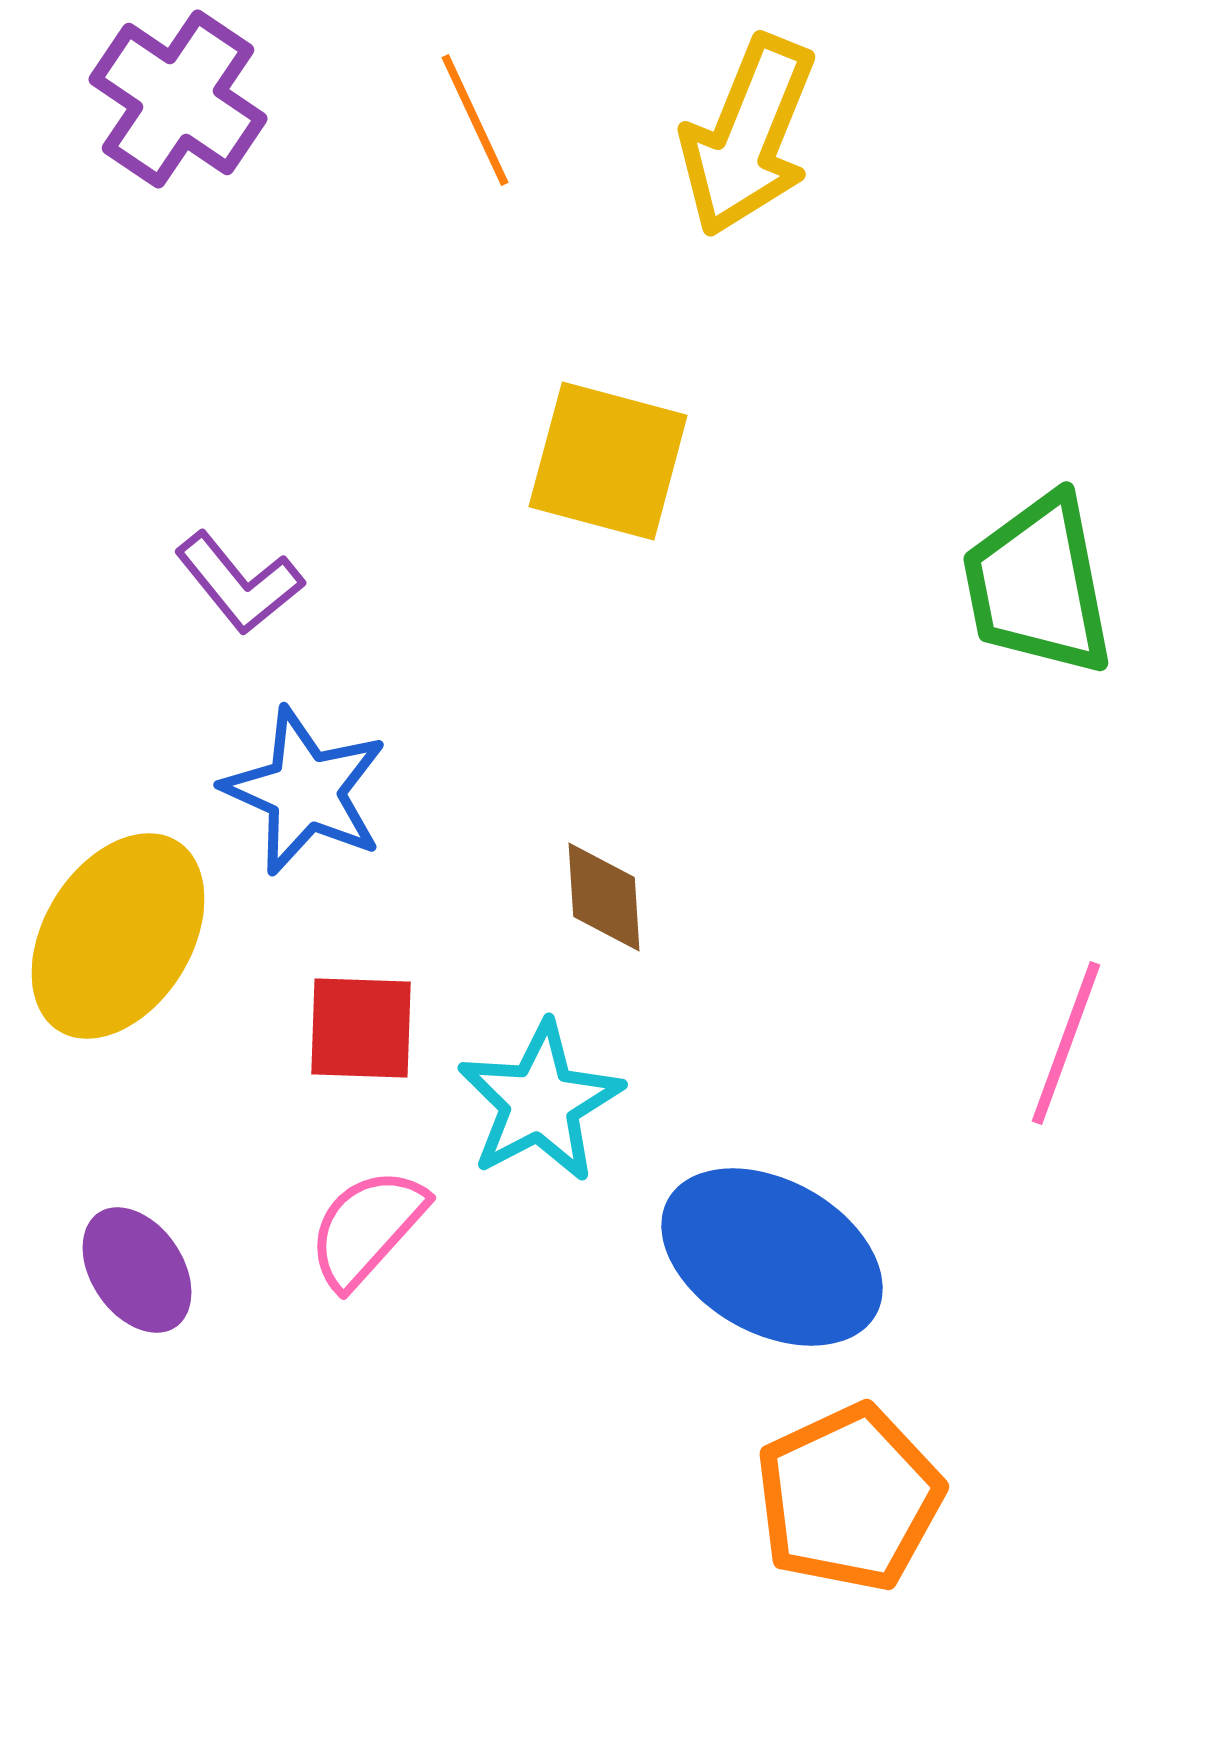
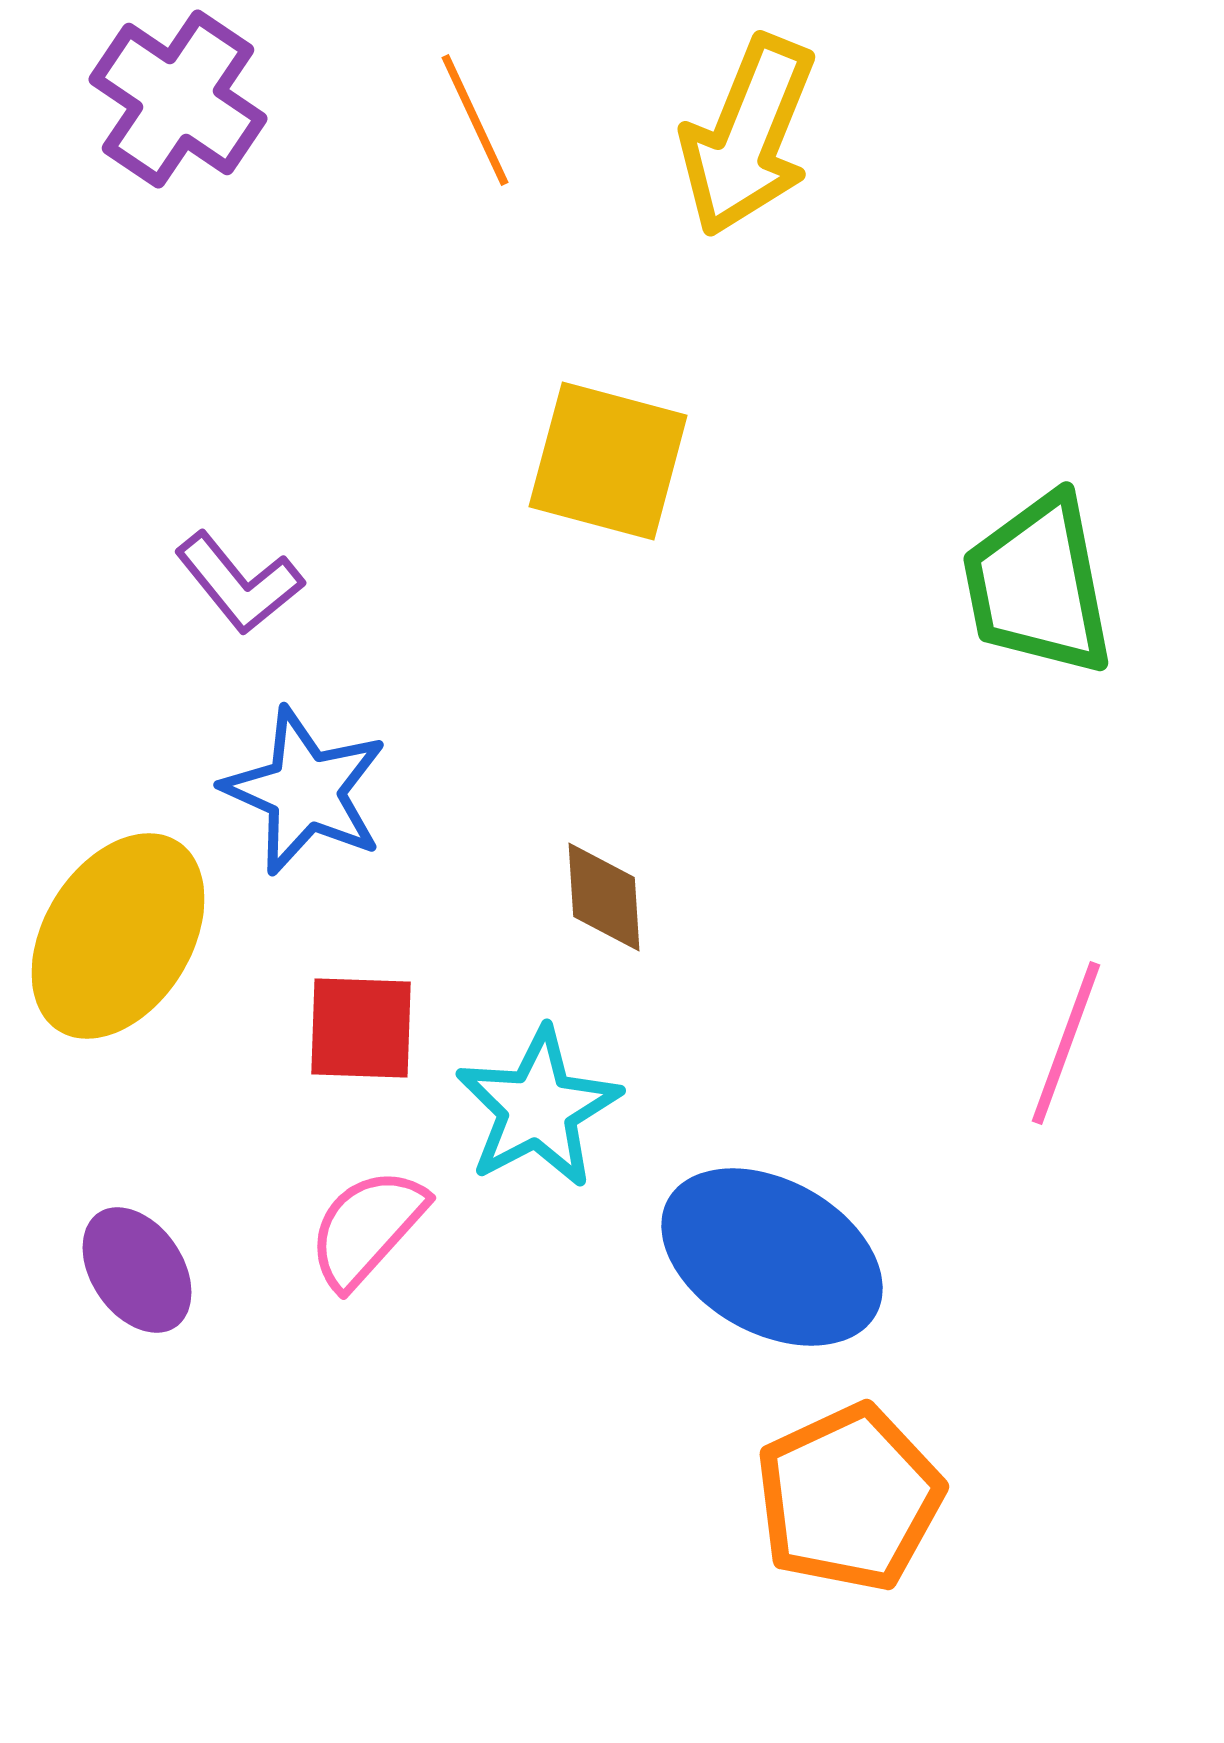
cyan star: moved 2 px left, 6 px down
